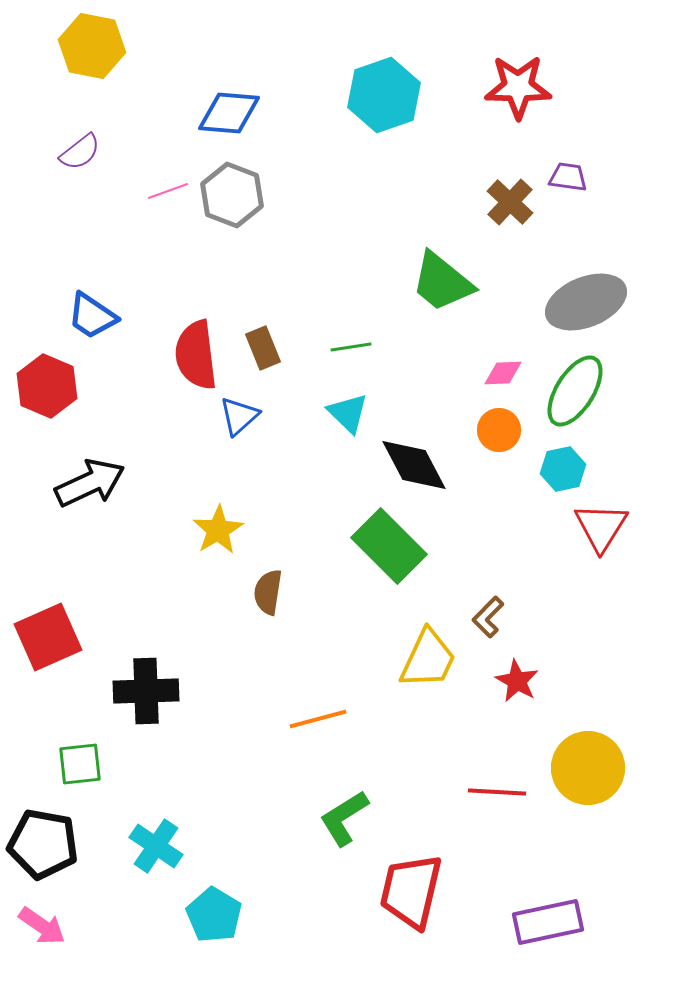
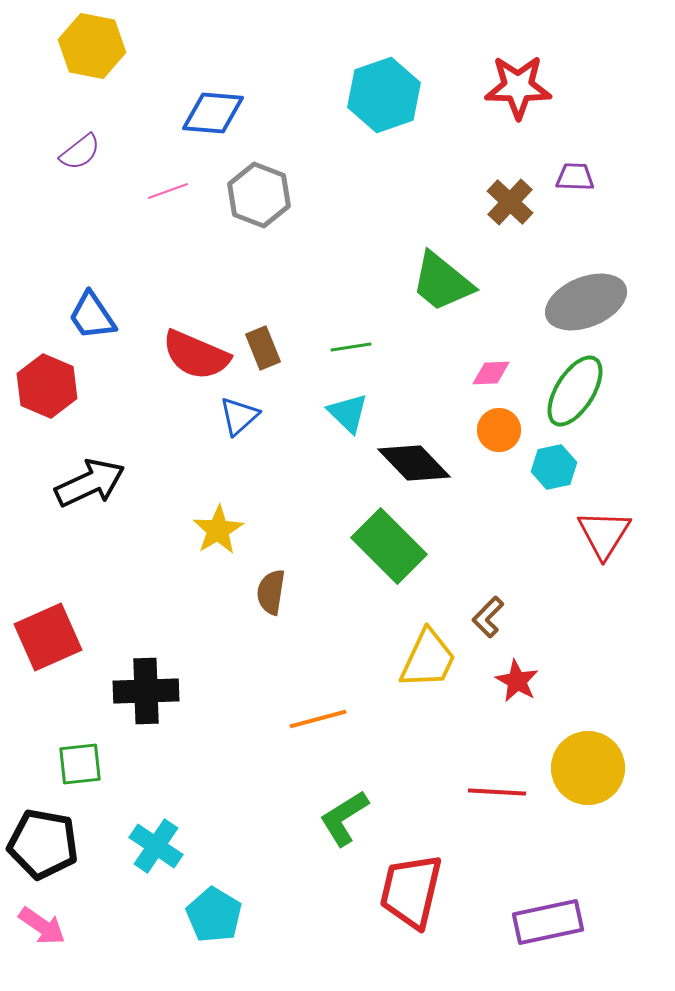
blue diamond at (229, 113): moved 16 px left
purple trapezoid at (568, 177): moved 7 px right; rotated 6 degrees counterclockwise
gray hexagon at (232, 195): moved 27 px right
blue trapezoid at (92, 316): rotated 22 degrees clockwise
red semicircle at (196, 355): rotated 60 degrees counterclockwise
pink diamond at (503, 373): moved 12 px left
black diamond at (414, 465): moved 2 px up; rotated 16 degrees counterclockwise
cyan hexagon at (563, 469): moved 9 px left, 2 px up
red triangle at (601, 527): moved 3 px right, 7 px down
brown semicircle at (268, 592): moved 3 px right
